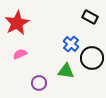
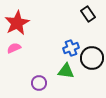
black rectangle: moved 2 px left, 3 px up; rotated 28 degrees clockwise
blue cross: moved 4 px down; rotated 28 degrees clockwise
pink semicircle: moved 6 px left, 6 px up
